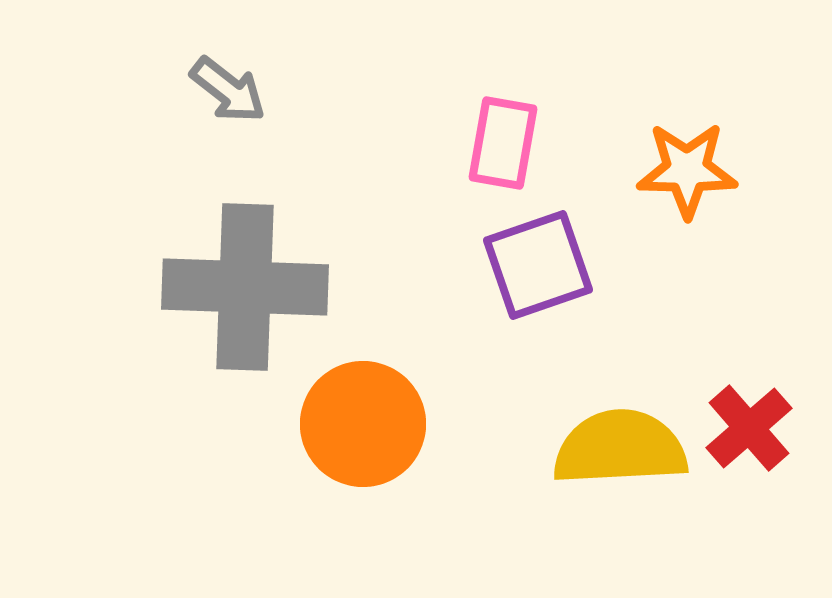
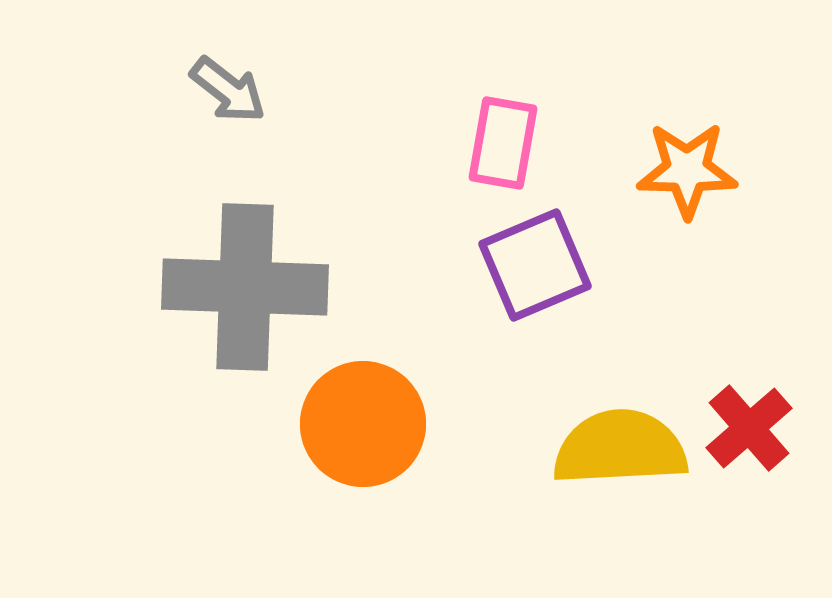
purple square: moved 3 px left; rotated 4 degrees counterclockwise
